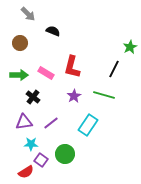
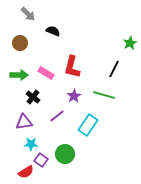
green star: moved 4 px up
purple line: moved 6 px right, 7 px up
